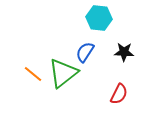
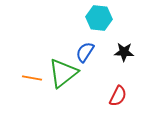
orange line: moved 1 px left, 4 px down; rotated 30 degrees counterclockwise
red semicircle: moved 1 px left, 2 px down
